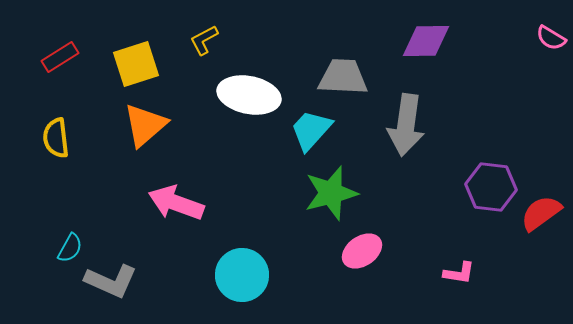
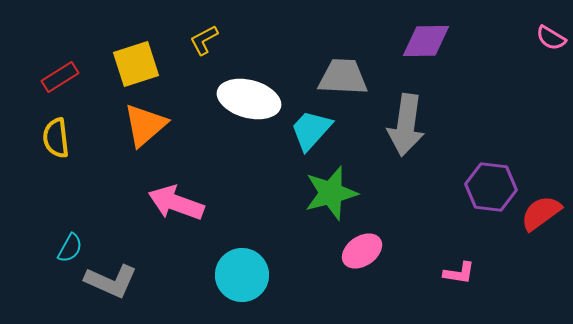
red rectangle: moved 20 px down
white ellipse: moved 4 px down; rotated 4 degrees clockwise
